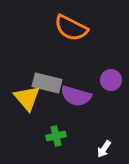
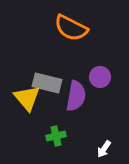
purple circle: moved 11 px left, 3 px up
purple semicircle: rotated 96 degrees counterclockwise
